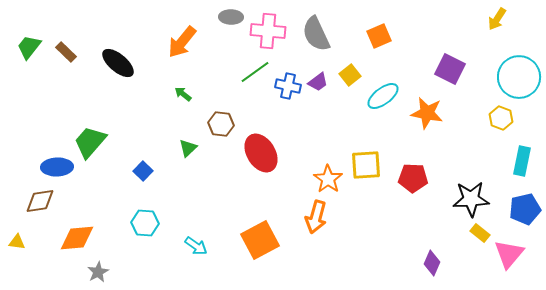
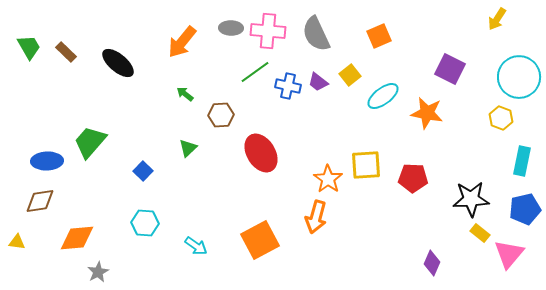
gray ellipse at (231, 17): moved 11 px down
green trapezoid at (29, 47): rotated 112 degrees clockwise
purple trapezoid at (318, 82): rotated 75 degrees clockwise
green arrow at (183, 94): moved 2 px right
brown hexagon at (221, 124): moved 9 px up; rotated 10 degrees counterclockwise
blue ellipse at (57, 167): moved 10 px left, 6 px up
